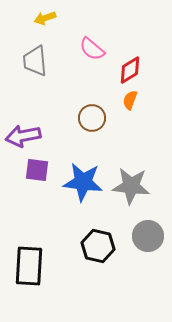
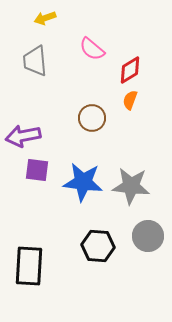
black hexagon: rotated 8 degrees counterclockwise
